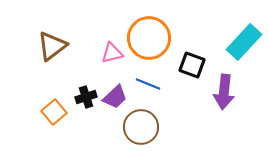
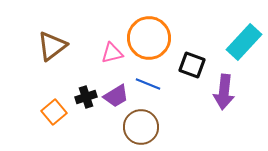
purple trapezoid: moved 1 px right, 1 px up; rotated 12 degrees clockwise
